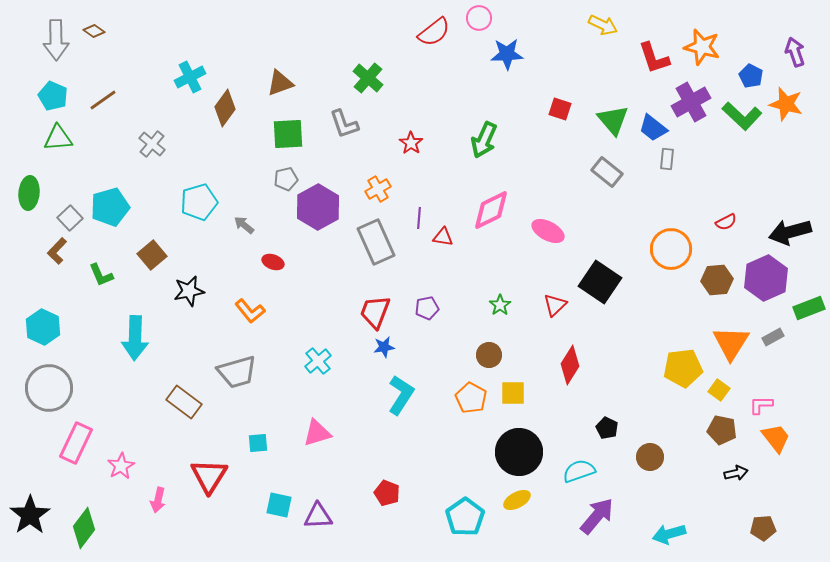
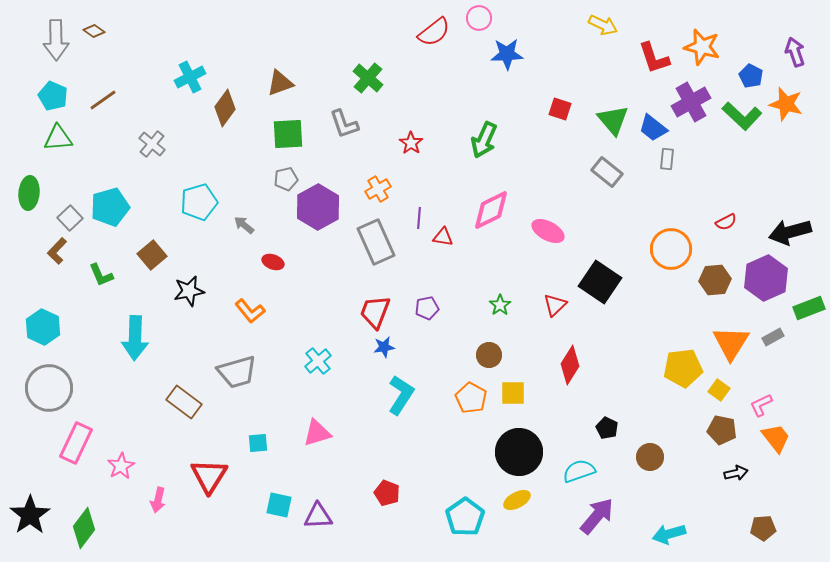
brown hexagon at (717, 280): moved 2 px left
pink L-shape at (761, 405): rotated 25 degrees counterclockwise
